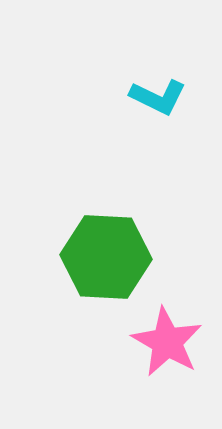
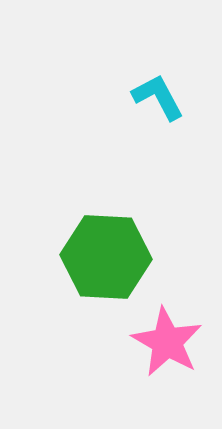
cyan L-shape: rotated 144 degrees counterclockwise
